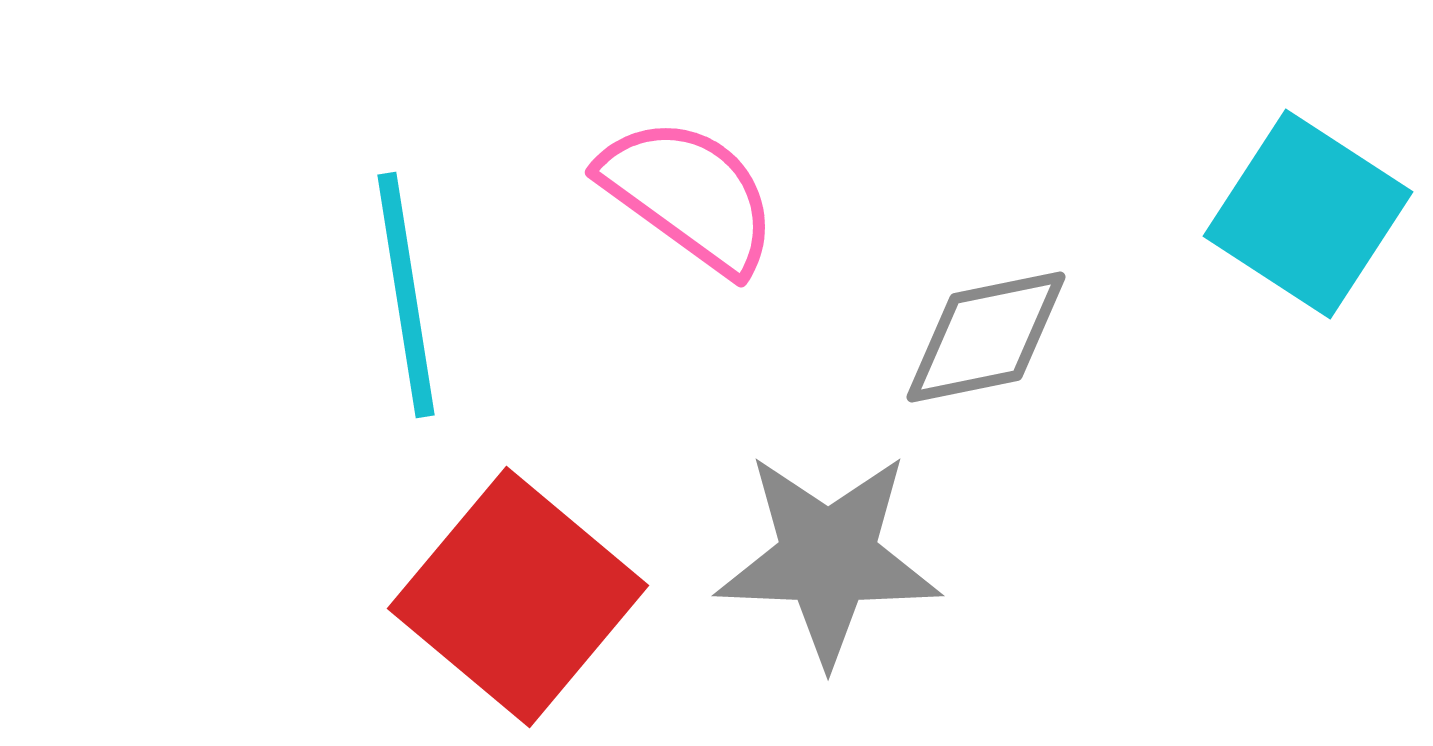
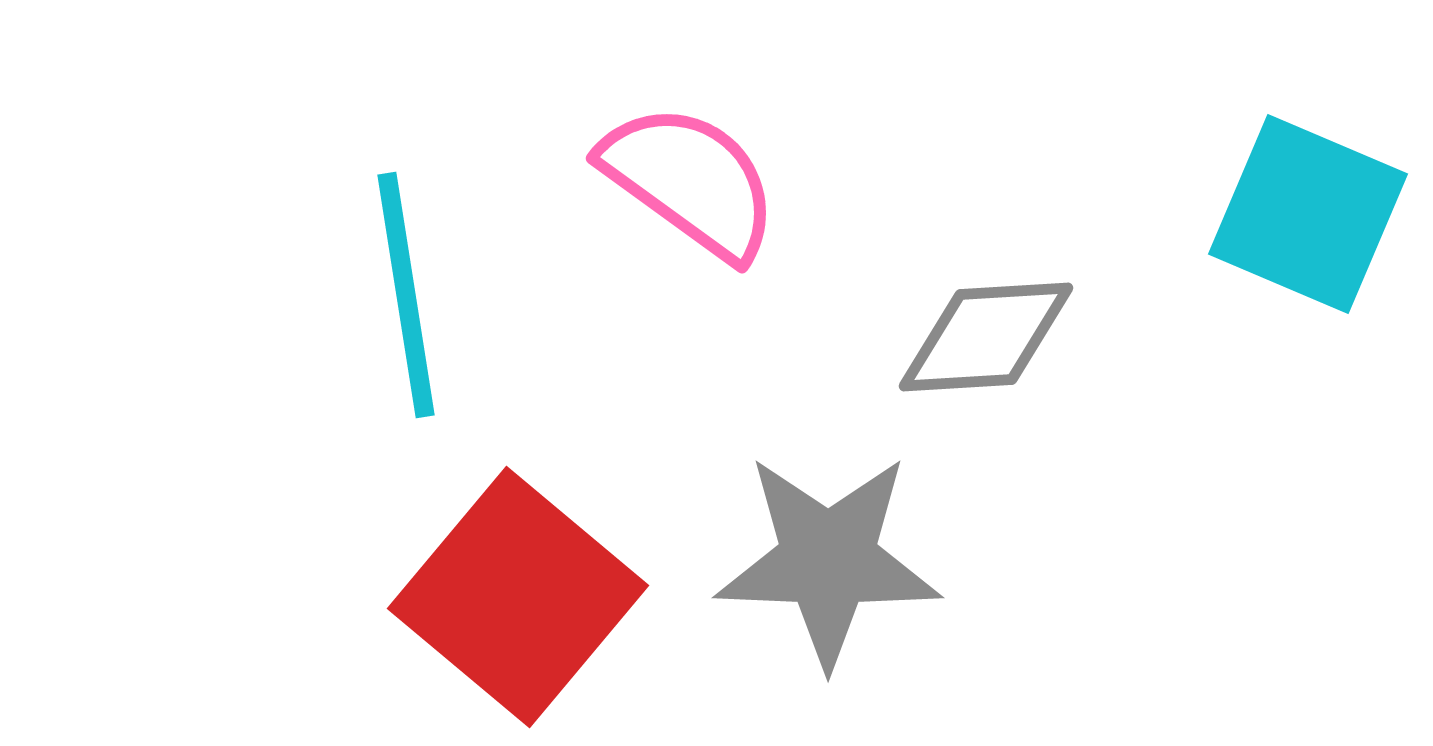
pink semicircle: moved 1 px right, 14 px up
cyan square: rotated 10 degrees counterclockwise
gray diamond: rotated 8 degrees clockwise
gray star: moved 2 px down
